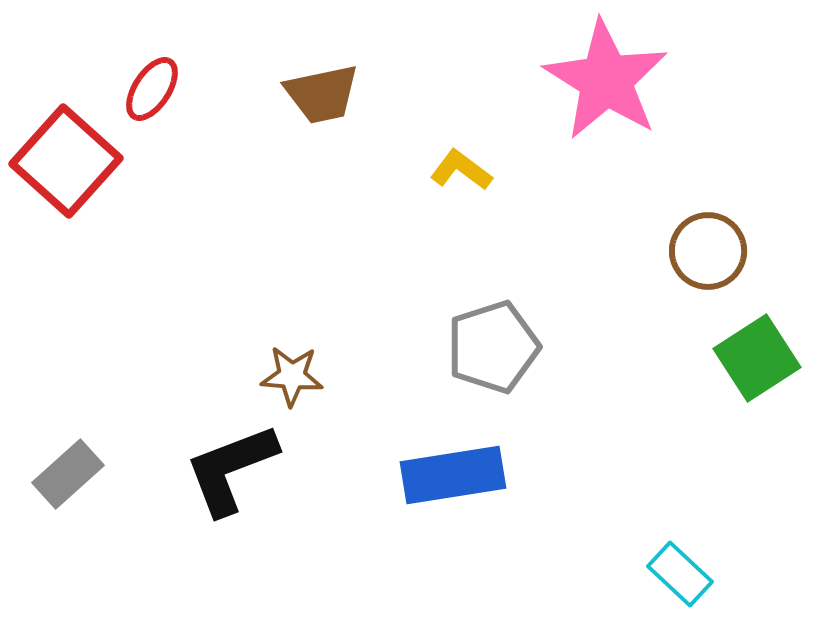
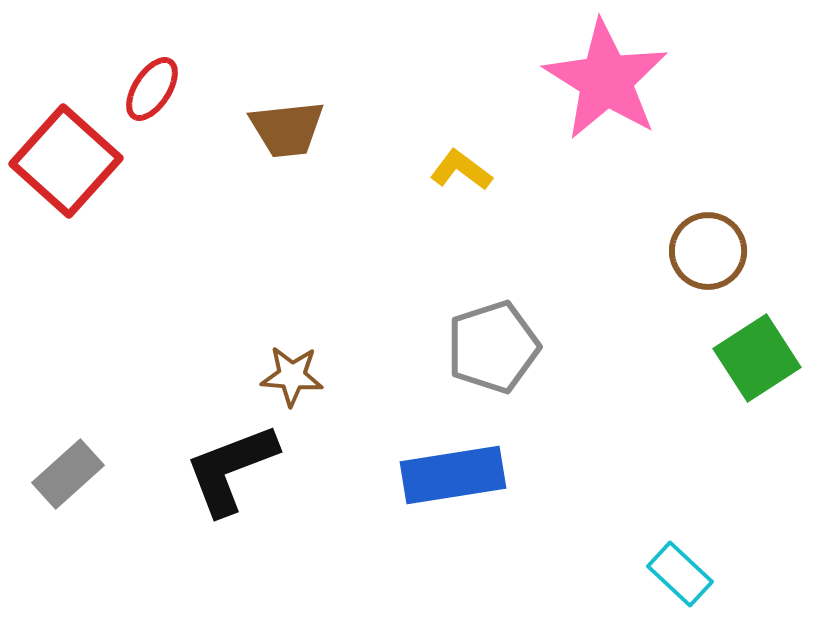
brown trapezoid: moved 35 px left, 35 px down; rotated 6 degrees clockwise
